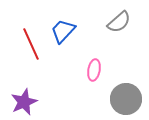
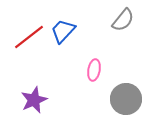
gray semicircle: moved 4 px right, 2 px up; rotated 10 degrees counterclockwise
red line: moved 2 px left, 7 px up; rotated 76 degrees clockwise
purple star: moved 10 px right, 2 px up
